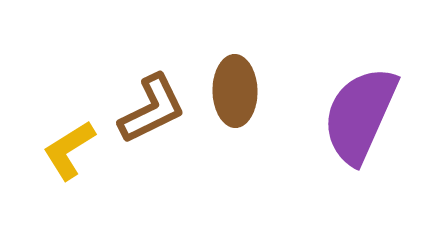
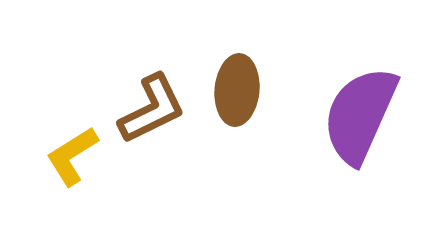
brown ellipse: moved 2 px right, 1 px up; rotated 6 degrees clockwise
yellow L-shape: moved 3 px right, 6 px down
